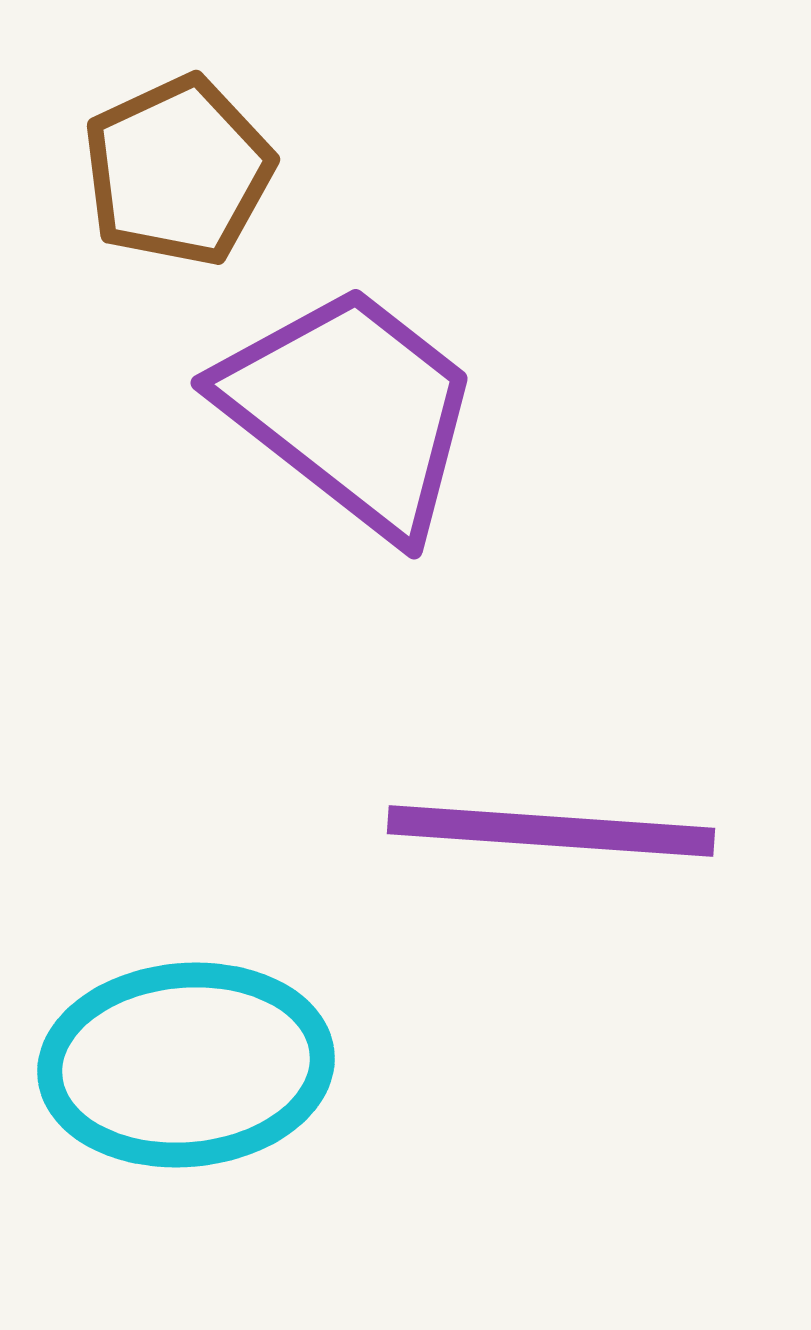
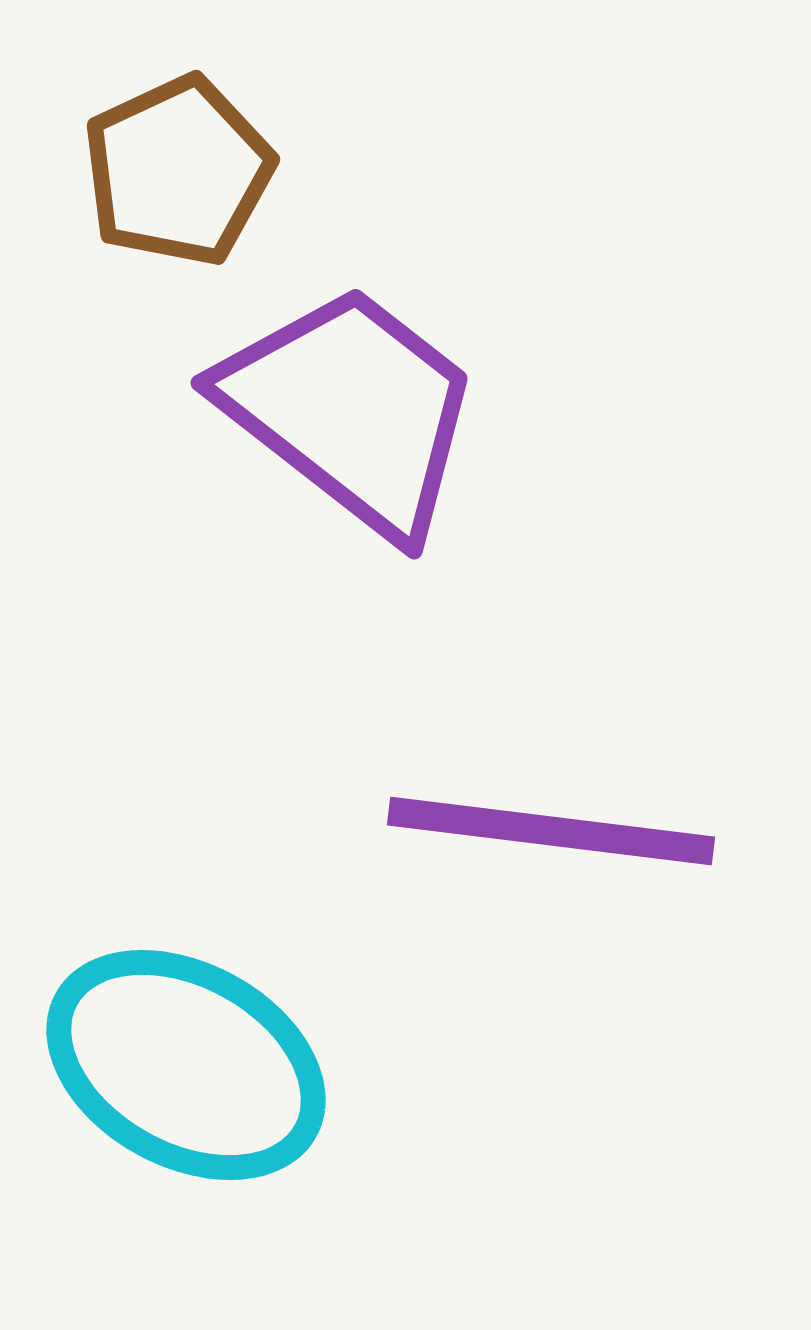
purple line: rotated 3 degrees clockwise
cyan ellipse: rotated 34 degrees clockwise
